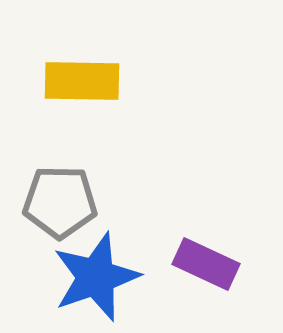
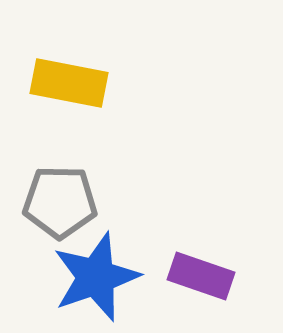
yellow rectangle: moved 13 px left, 2 px down; rotated 10 degrees clockwise
purple rectangle: moved 5 px left, 12 px down; rotated 6 degrees counterclockwise
